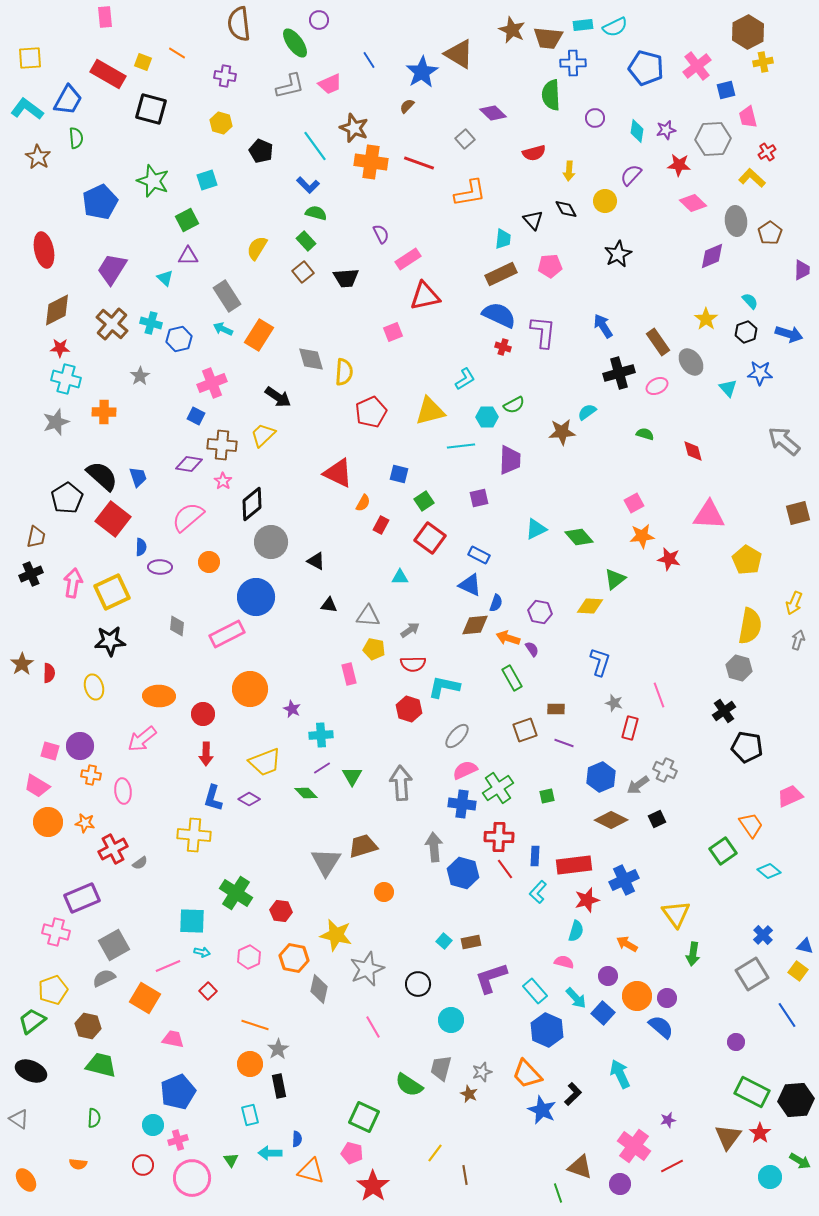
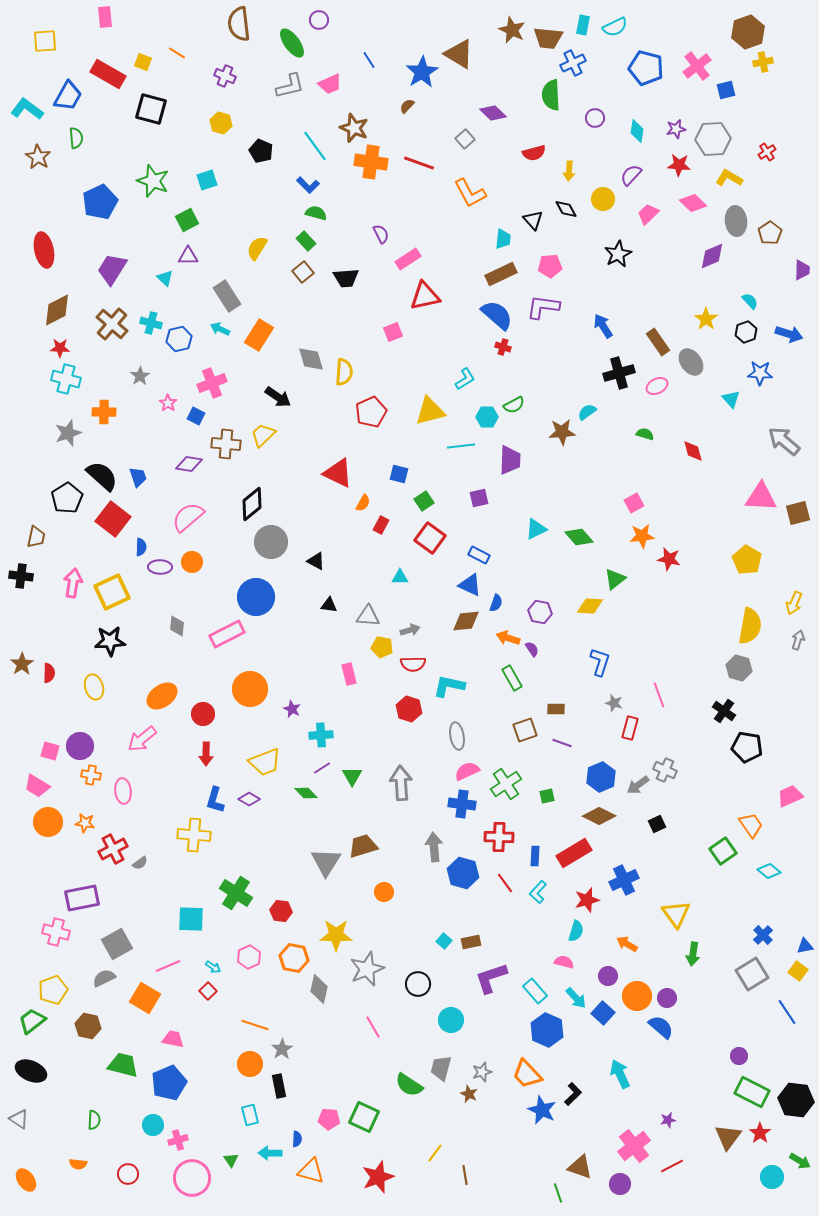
cyan rectangle at (583, 25): rotated 72 degrees counterclockwise
brown hexagon at (748, 32): rotated 8 degrees clockwise
green ellipse at (295, 43): moved 3 px left
yellow square at (30, 58): moved 15 px right, 17 px up
blue cross at (573, 63): rotated 25 degrees counterclockwise
purple cross at (225, 76): rotated 15 degrees clockwise
blue trapezoid at (68, 100): moved 4 px up
pink trapezoid at (748, 117): moved 100 px left, 97 px down; rotated 60 degrees clockwise
purple star at (666, 130): moved 10 px right, 1 px up
yellow L-shape at (752, 178): moved 23 px left; rotated 12 degrees counterclockwise
orange L-shape at (470, 193): rotated 72 degrees clockwise
yellow circle at (605, 201): moved 2 px left, 2 px up
blue semicircle at (499, 315): moved 2 px left; rotated 16 degrees clockwise
cyan arrow at (223, 329): moved 3 px left
purple L-shape at (543, 332): moved 25 px up; rotated 88 degrees counterclockwise
cyan triangle at (728, 388): moved 3 px right, 11 px down
gray star at (56, 422): moved 12 px right, 11 px down
brown cross at (222, 445): moved 4 px right, 1 px up
pink star at (223, 481): moved 55 px left, 78 px up
pink triangle at (709, 515): moved 52 px right, 18 px up
orange circle at (209, 562): moved 17 px left
black cross at (31, 574): moved 10 px left, 2 px down; rotated 30 degrees clockwise
brown diamond at (475, 625): moved 9 px left, 4 px up
gray arrow at (410, 630): rotated 18 degrees clockwise
yellow pentagon at (374, 649): moved 8 px right, 2 px up
cyan L-shape at (444, 687): moved 5 px right, 1 px up
orange ellipse at (159, 696): moved 3 px right; rotated 36 degrees counterclockwise
black cross at (724, 711): rotated 20 degrees counterclockwise
gray ellipse at (457, 736): rotated 52 degrees counterclockwise
purple line at (564, 743): moved 2 px left
pink semicircle at (465, 770): moved 2 px right, 1 px down
green cross at (498, 788): moved 8 px right, 4 px up
blue L-shape at (213, 798): moved 2 px right, 2 px down
black square at (657, 819): moved 5 px down
brown diamond at (611, 820): moved 12 px left, 4 px up
red rectangle at (574, 865): moved 12 px up; rotated 24 degrees counterclockwise
red line at (505, 869): moved 14 px down
purple rectangle at (82, 898): rotated 12 degrees clockwise
cyan square at (192, 921): moved 1 px left, 2 px up
yellow star at (336, 935): rotated 12 degrees counterclockwise
gray square at (114, 945): moved 3 px right, 1 px up
blue triangle at (805, 946): rotated 24 degrees counterclockwise
cyan arrow at (202, 952): moved 11 px right, 15 px down; rotated 21 degrees clockwise
blue line at (787, 1015): moved 3 px up
purple circle at (736, 1042): moved 3 px right, 14 px down
gray star at (278, 1049): moved 4 px right
green trapezoid at (101, 1065): moved 22 px right
blue pentagon at (178, 1092): moved 9 px left, 9 px up
black hexagon at (796, 1100): rotated 12 degrees clockwise
green semicircle at (94, 1118): moved 2 px down
pink cross at (634, 1146): rotated 16 degrees clockwise
pink pentagon at (352, 1153): moved 23 px left, 34 px up; rotated 10 degrees counterclockwise
red circle at (143, 1165): moved 15 px left, 9 px down
cyan circle at (770, 1177): moved 2 px right
red star at (373, 1186): moved 5 px right, 9 px up; rotated 16 degrees clockwise
